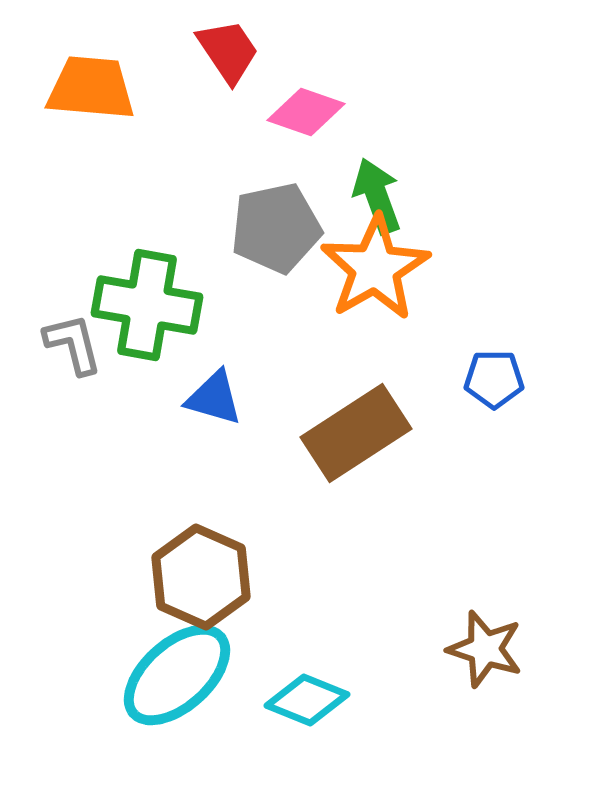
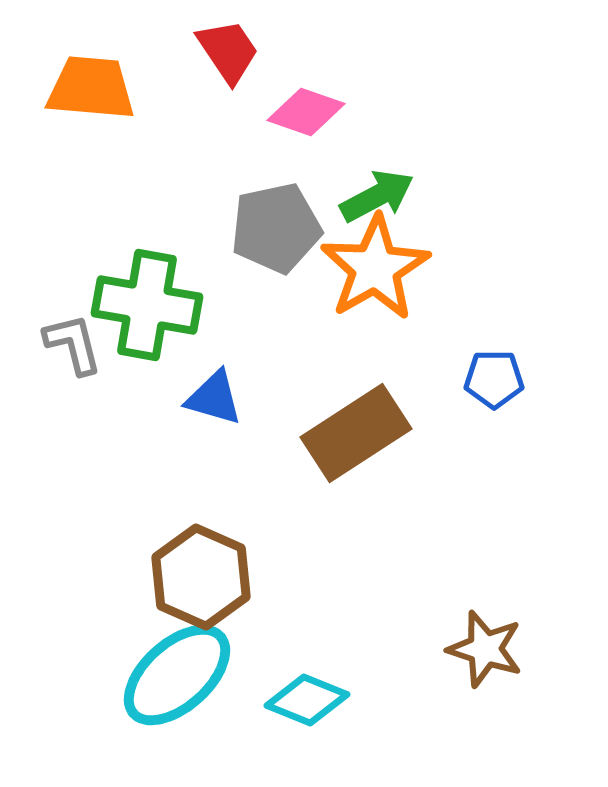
green arrow: rotated 82 degrees clockwise
